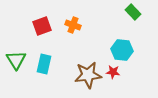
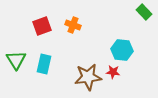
green rectangle: moved 11 px right
brown star: moved 2 px down
